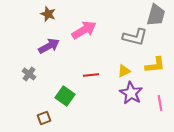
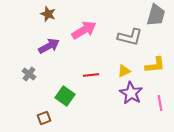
gray L-shape: moved 5 px left
